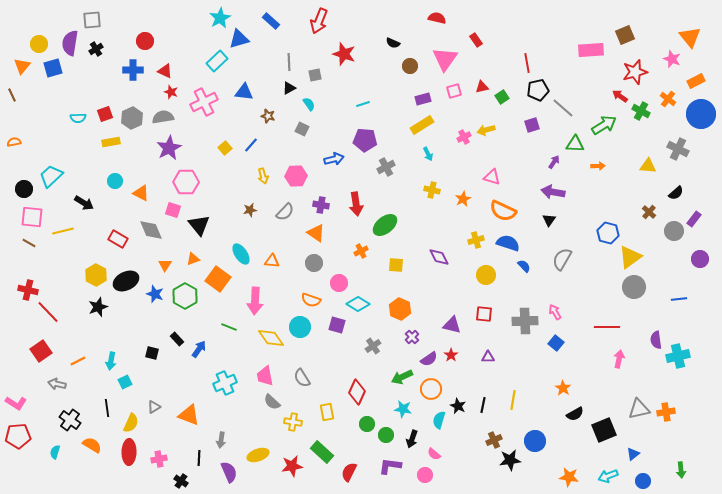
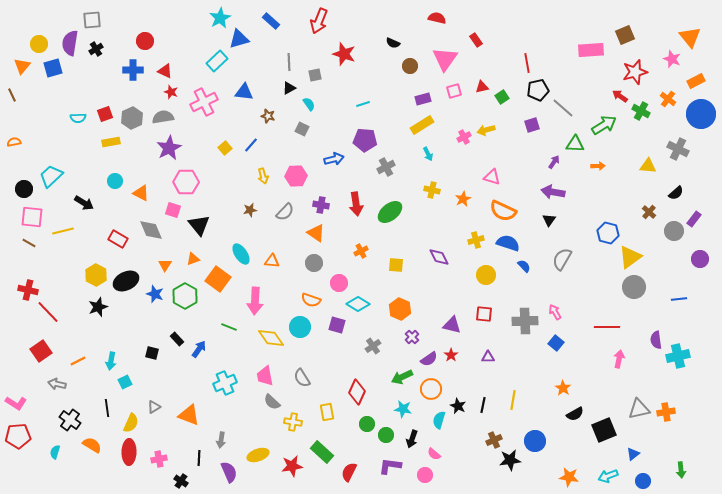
green ellipse at (385, 225): moved 5 px right, 13 px up
